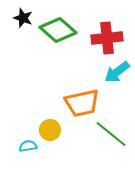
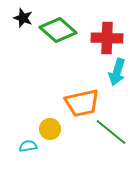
red cross: rotated 8 degrees clockwise
cyan arrow: rotated 36 degrees counterclockwise
yellow circle: moved 1 px up
green line: moved 2 px up
